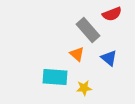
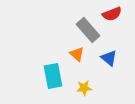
cyan rectangle: moved 2 px left, 1 px up; rotated 75 degrees clockwise
